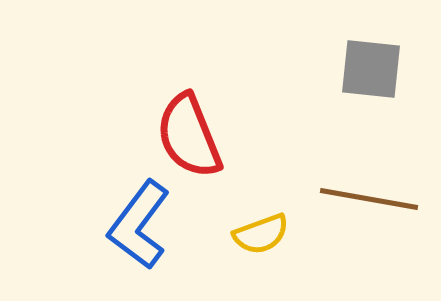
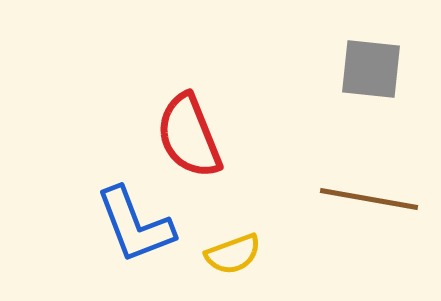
blue L-shape: moved 4 px left; rotated 58 degrees counterclockwise
yellow semicircle: moved 28 px left, 20 px down
